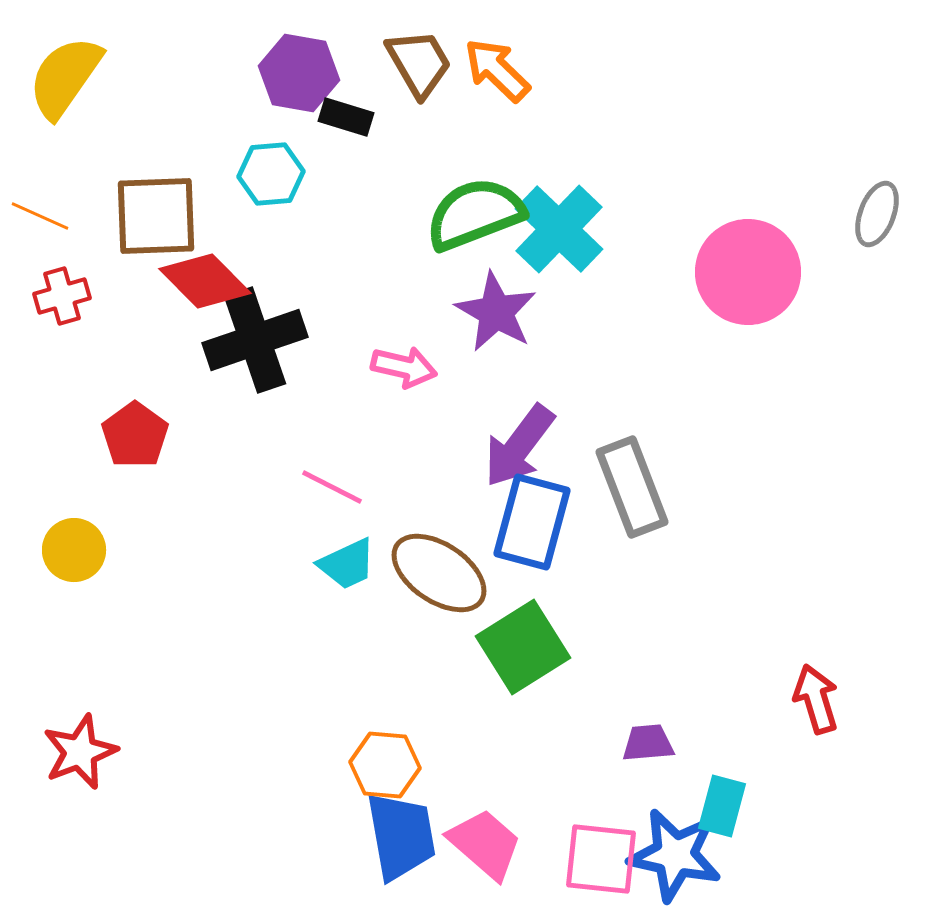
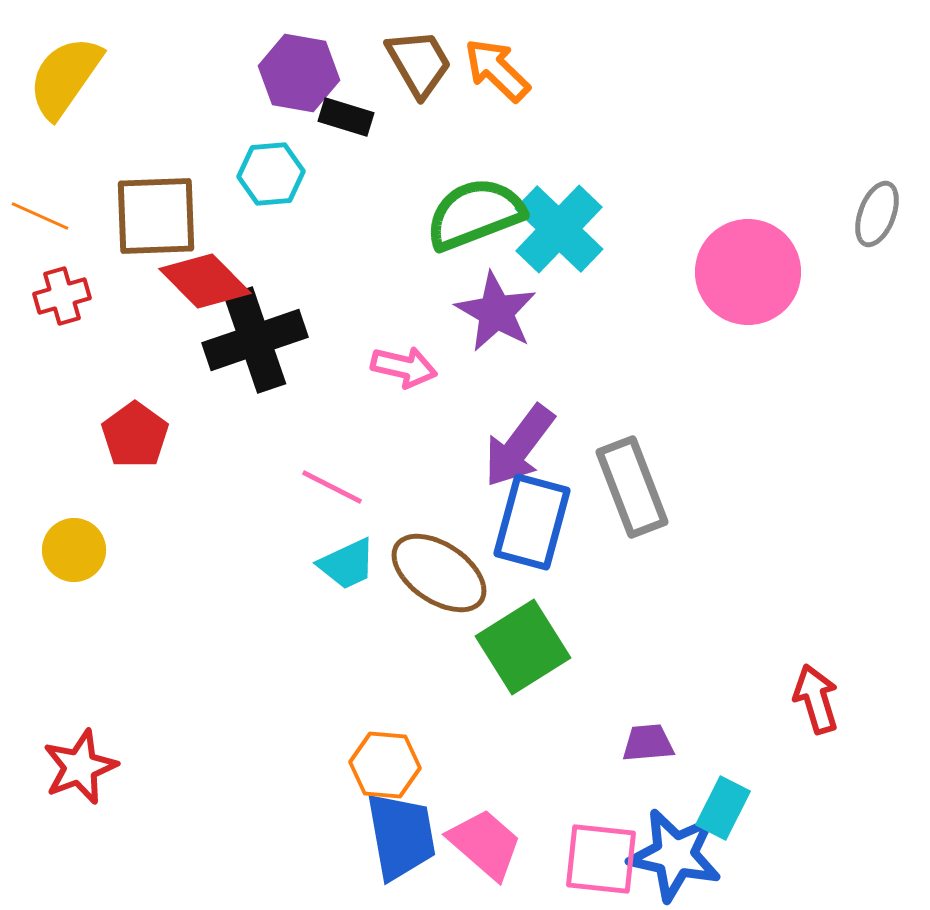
red star: moved 15 px down
cyan rectangle: moved 1 px right, 2 px down; rotated 12 degrees clockwise
